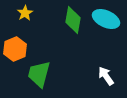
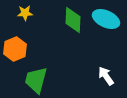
yellow star: rotated 28 degrees clockwise
green diamond: rotated 8 degrees counterclockwise
green trapezoid: moved 3 px left, 6 px down
